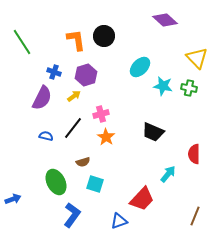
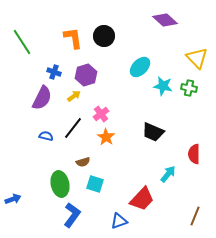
orange L-shape: moved 3 px left, 2 px up
pink cross: rotated 21 degrees counterclockwise
green ellipse: moved 4 px right, 2 px down; rotated 15 degrees clockwise
